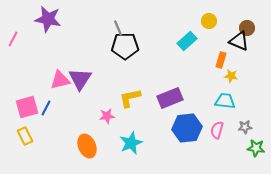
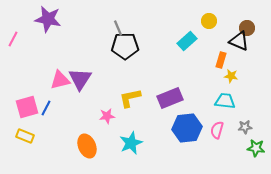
yellow rectangle: rotated 42 degrees counterclockwise
